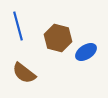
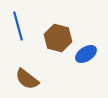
blue ellipse: moved 2 px down
brown semicircle: moved 3 px right, 6 px down
